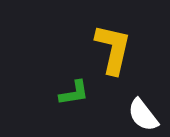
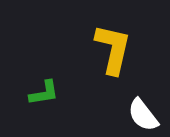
green L-shape: moved 30 px left
